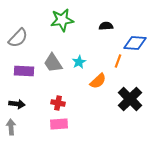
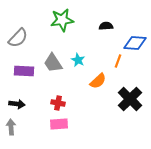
cyan star: moved 1 px left, 2 px up; rotated 16 degrees counterclockwise
